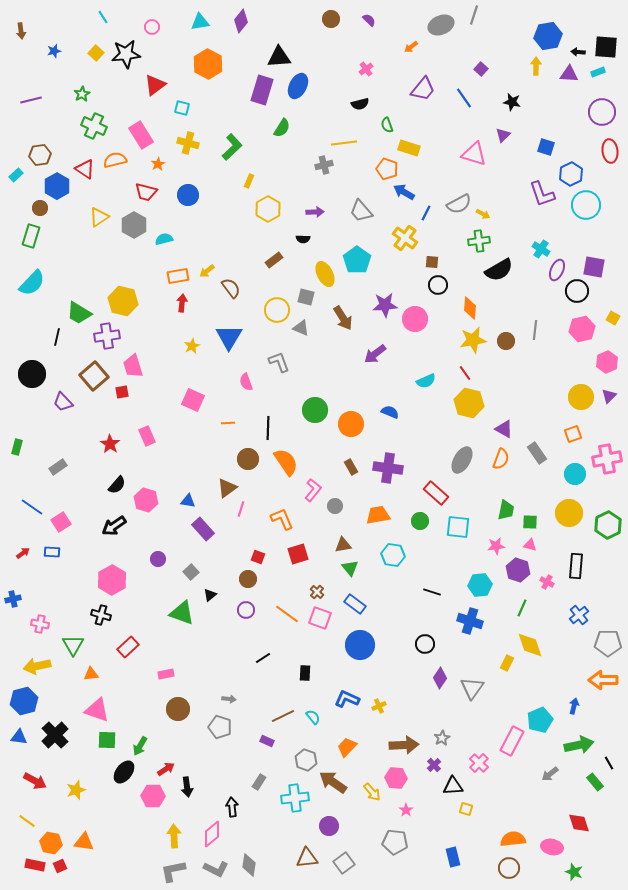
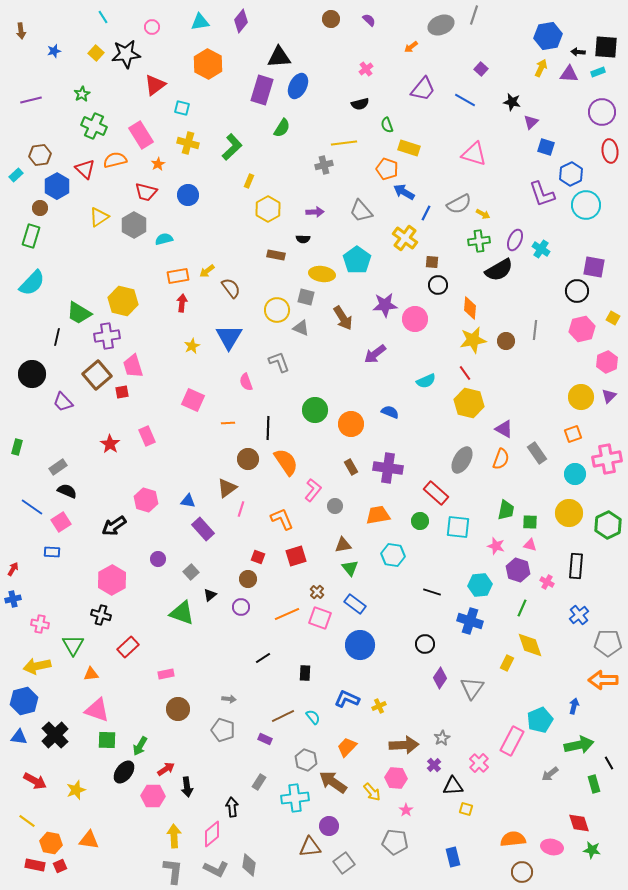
yellow arrow at (536, 66): moved 5 px right, 2 px down; rotated 24 degrees clockwise
blue line at (464, 98): moved 1 px right, 2 px down; rotated 25 degrees counterclockwise
purple triangle at (503, 135): moved 28 px right, 13 px up
red triangle at (85, 169): rotated 10 degrees clockwise
brown rectangle at (274, 260): moved 2 px right, 5 px up; rotated 48 degrees clockwise
purple ellipse at (557, 270): moved 42 px left, 30 px up
yellow ellipse at (325, 274): moved 3 px left; rotated 55 degrees counterclockwise
brown square at (94, 376): moved 3 px right, 1 px up
black semicircle at (117, 485): moved 50 px left, 6 px down; rotated 108 degrees counterclockwise
pink star at (496, 546): rotated 24 degrees clockwise
red arrow at (23, 553): moved 10 px left, 16 px down; rotated 24 degrees counterclockwise
red square at (298, 554): moved 2 px left, 2 px down
purple circle at (246, 610): moved 5 px left, 3 px up
orange line at (287, 614): rotated 60 degrees counterclockwise
gray pentagon at (220, 727): moved 3 px right, 3 px down
purple rectangle at (267, 741): moved 2 px left, 2 px up
green rectangle at (595, 782): moved 1 px left, 2 px down; rotated 24 degrees clockwise
orange triangle at (84, 842): moved 5 px right, 2 px up
brown triangle at (307, 858): moved 3 px right, 11 px up
brown circle at (509, 868): moved 13 px right, 4 px down
gray L-shape at (173, 871): rotated 108 degrees clockwise
green star at (574, 872): moved 18 px right, 22 px up; rotated 12 degrees counterclockwise
